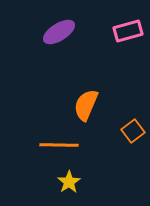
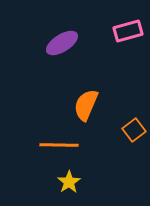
purple ellipse: moved 3 px right, 11 px down
orange square: moved 1 px right, 1 px up
